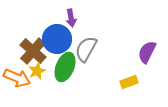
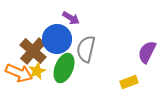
purple arrow: rotated 48 degrees counterclockwise
gray semicircle: rotated 16 degrees counterclockwise
green ellipse: moved 1 px left, 1 px down
orange arrow: moved 2 px right, 5 px up
